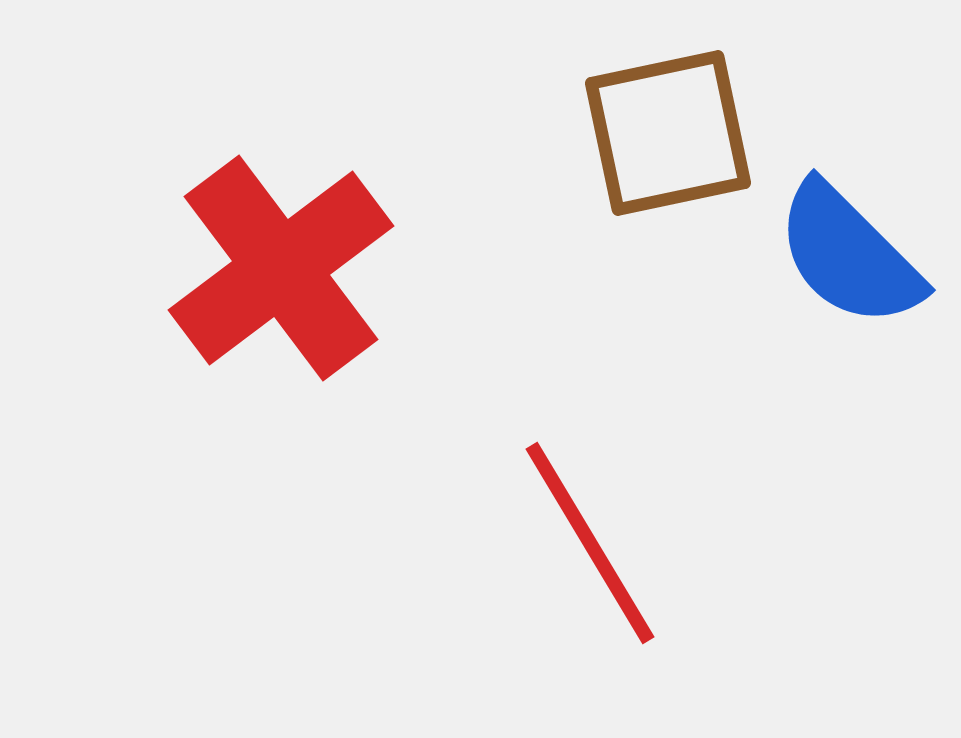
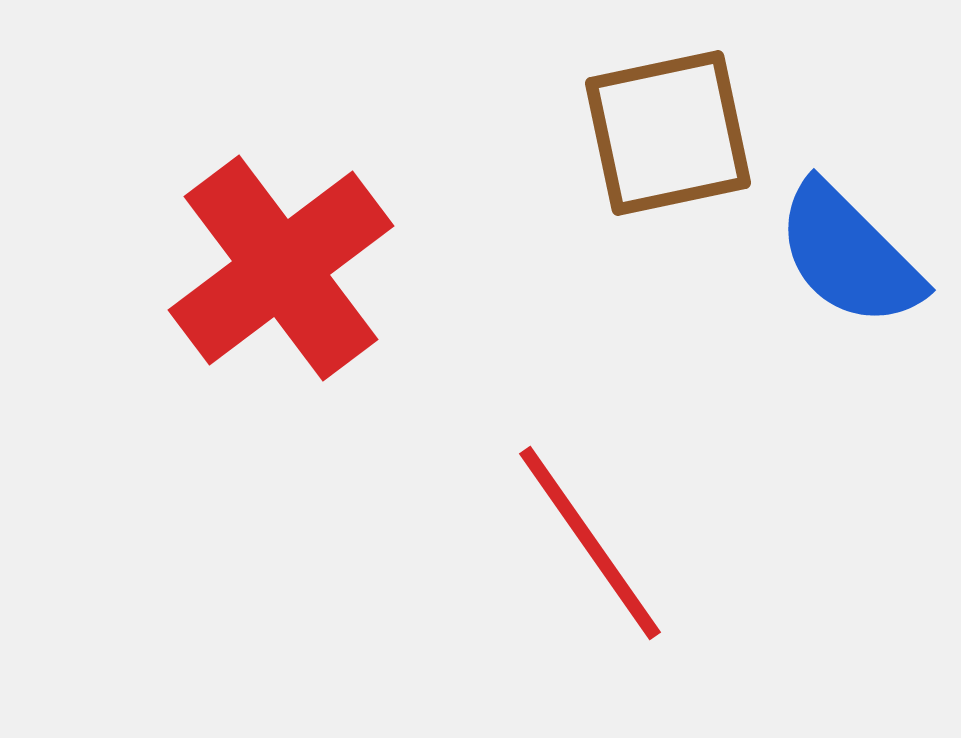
red line: rotated 4 degrees counterclockwise
